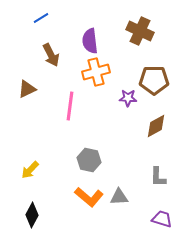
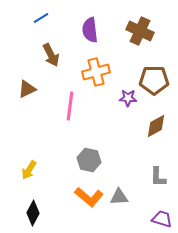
purple semicircle: moved 11 px up
yellow arrow: moved 1 px left; rotated 12 degrees counterclockwise
black diamond: moved 1 px right, 2 px up
